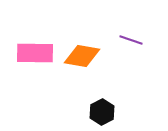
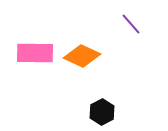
purple line: moved 16 px up; rotated 30 degrees clockwise
orange diamond: rotated 15 degrees clockwise
